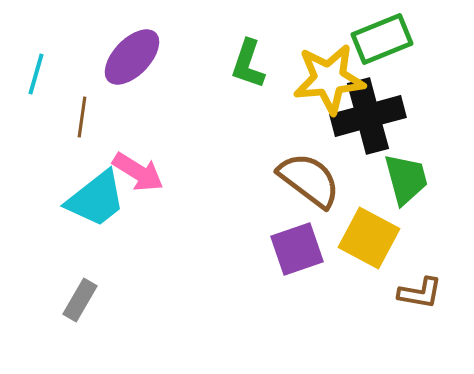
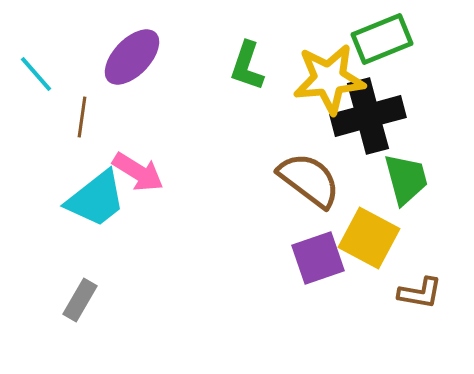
green L-shape: moved 1 px left, 2 px down
cyan line: rotated 57 degrees counterclockwise
purple square: moved 21 px right, 9 px down
